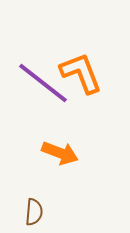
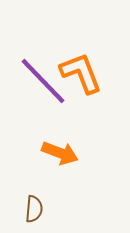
purple line: moved 2 px up; rotated 8 degrees clockwise
brown semicircle: moved 3 px up
